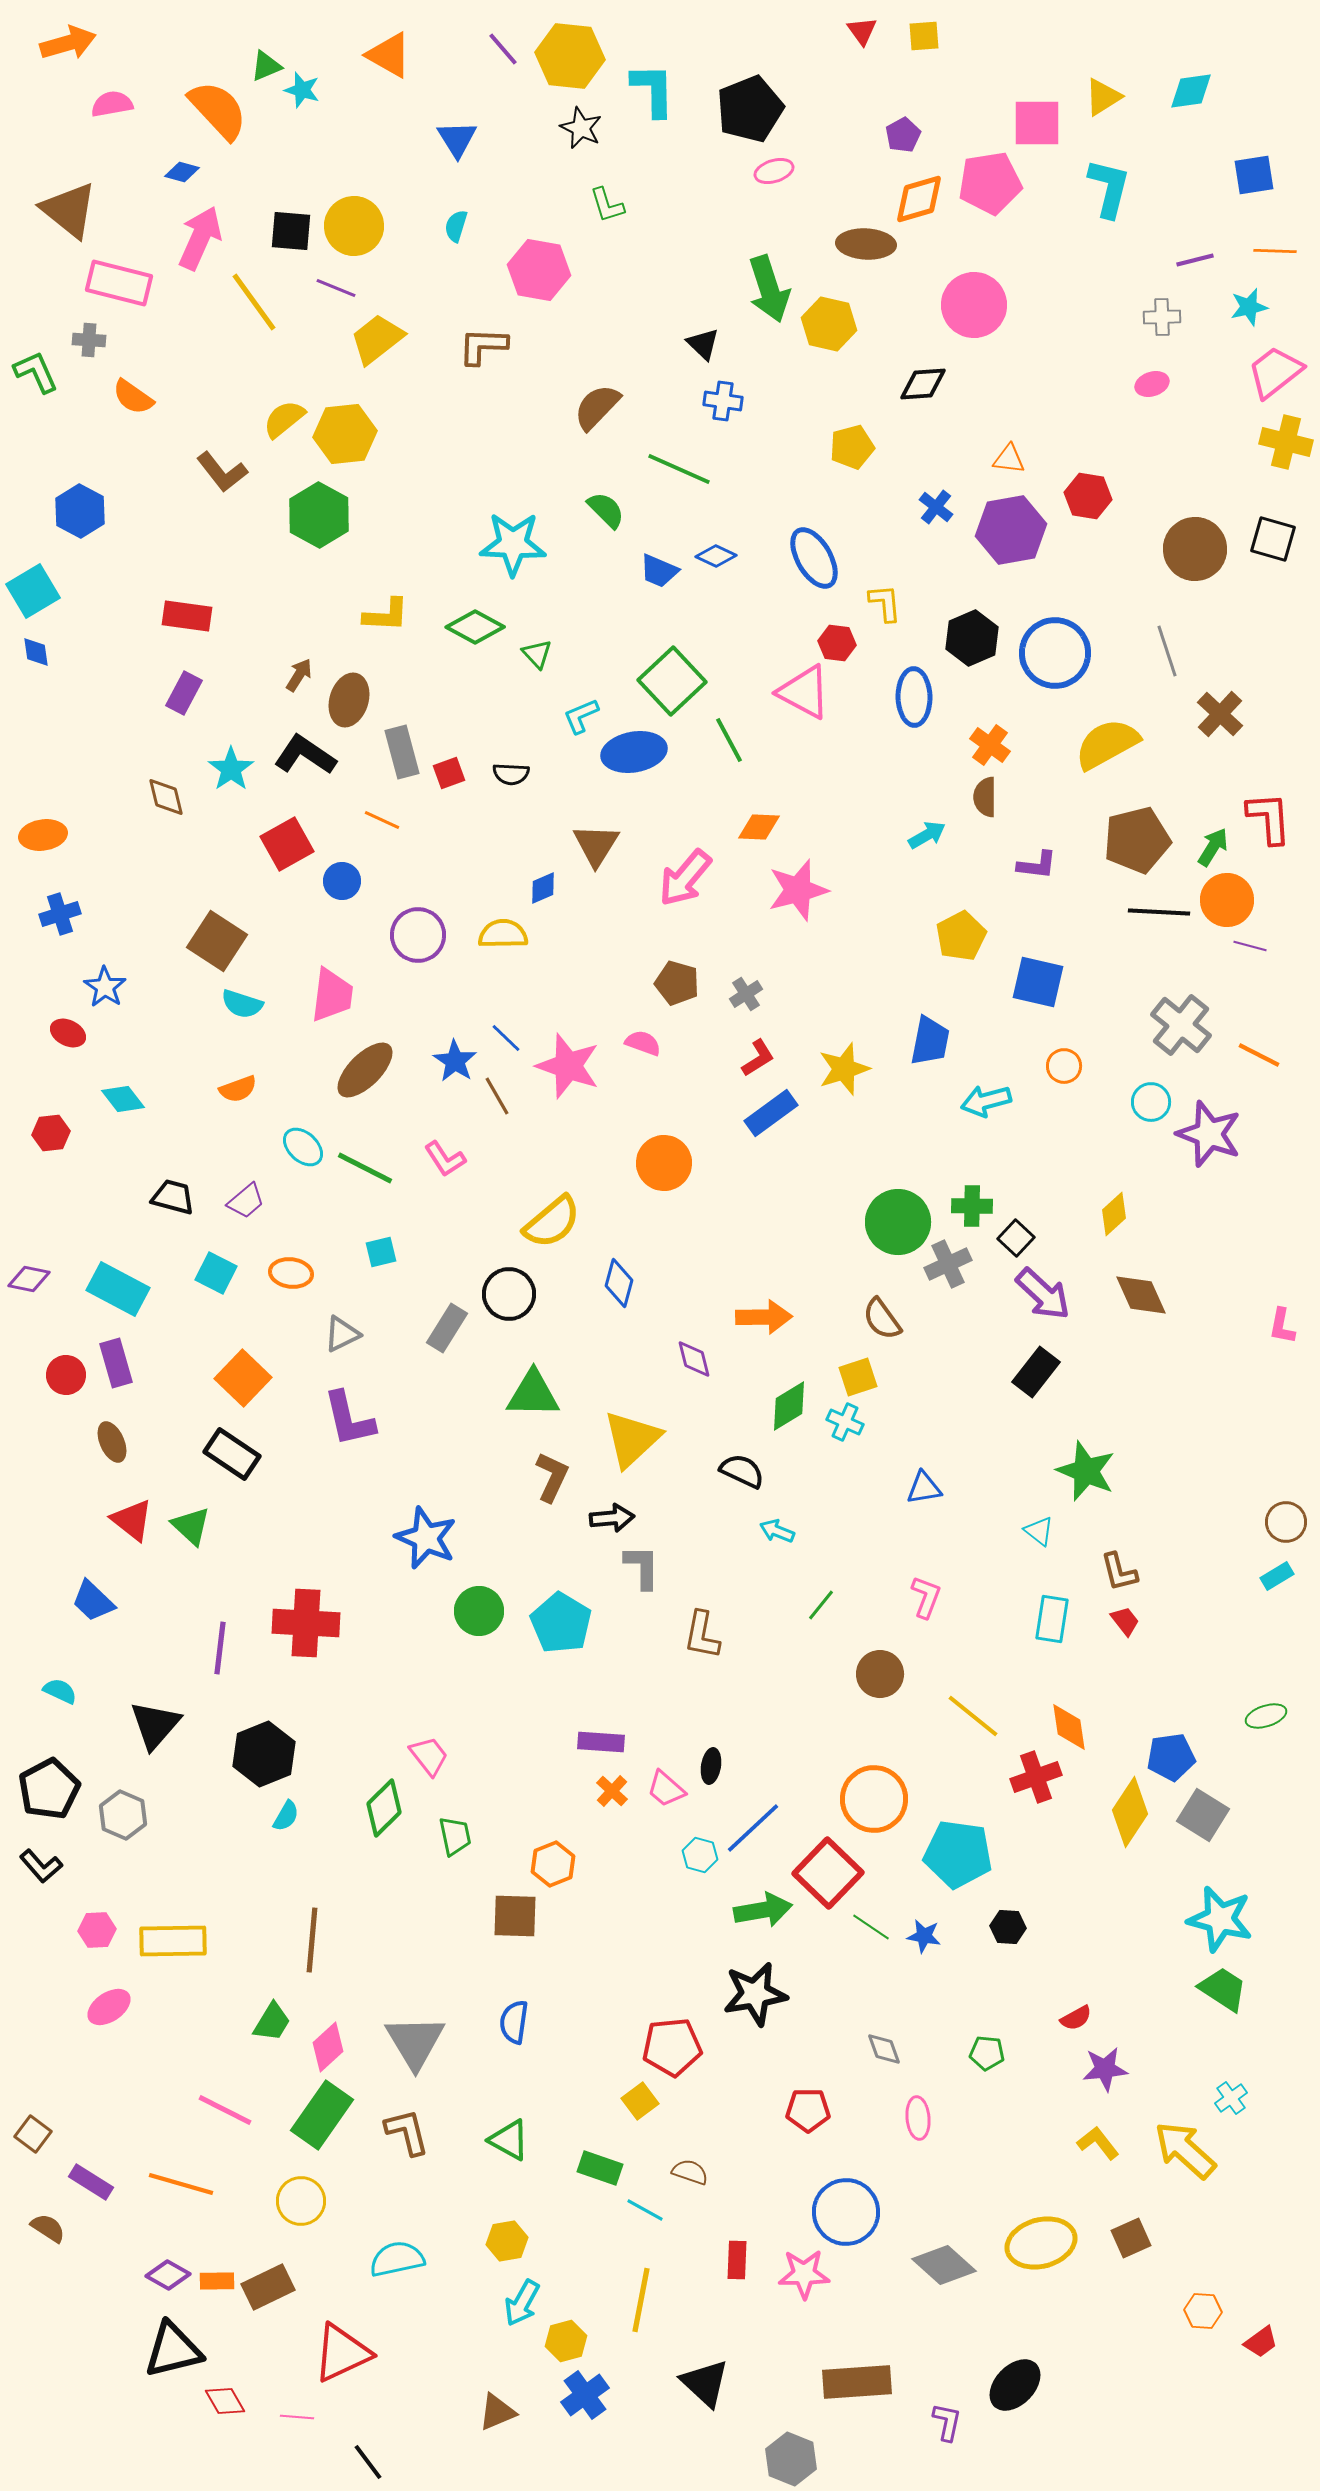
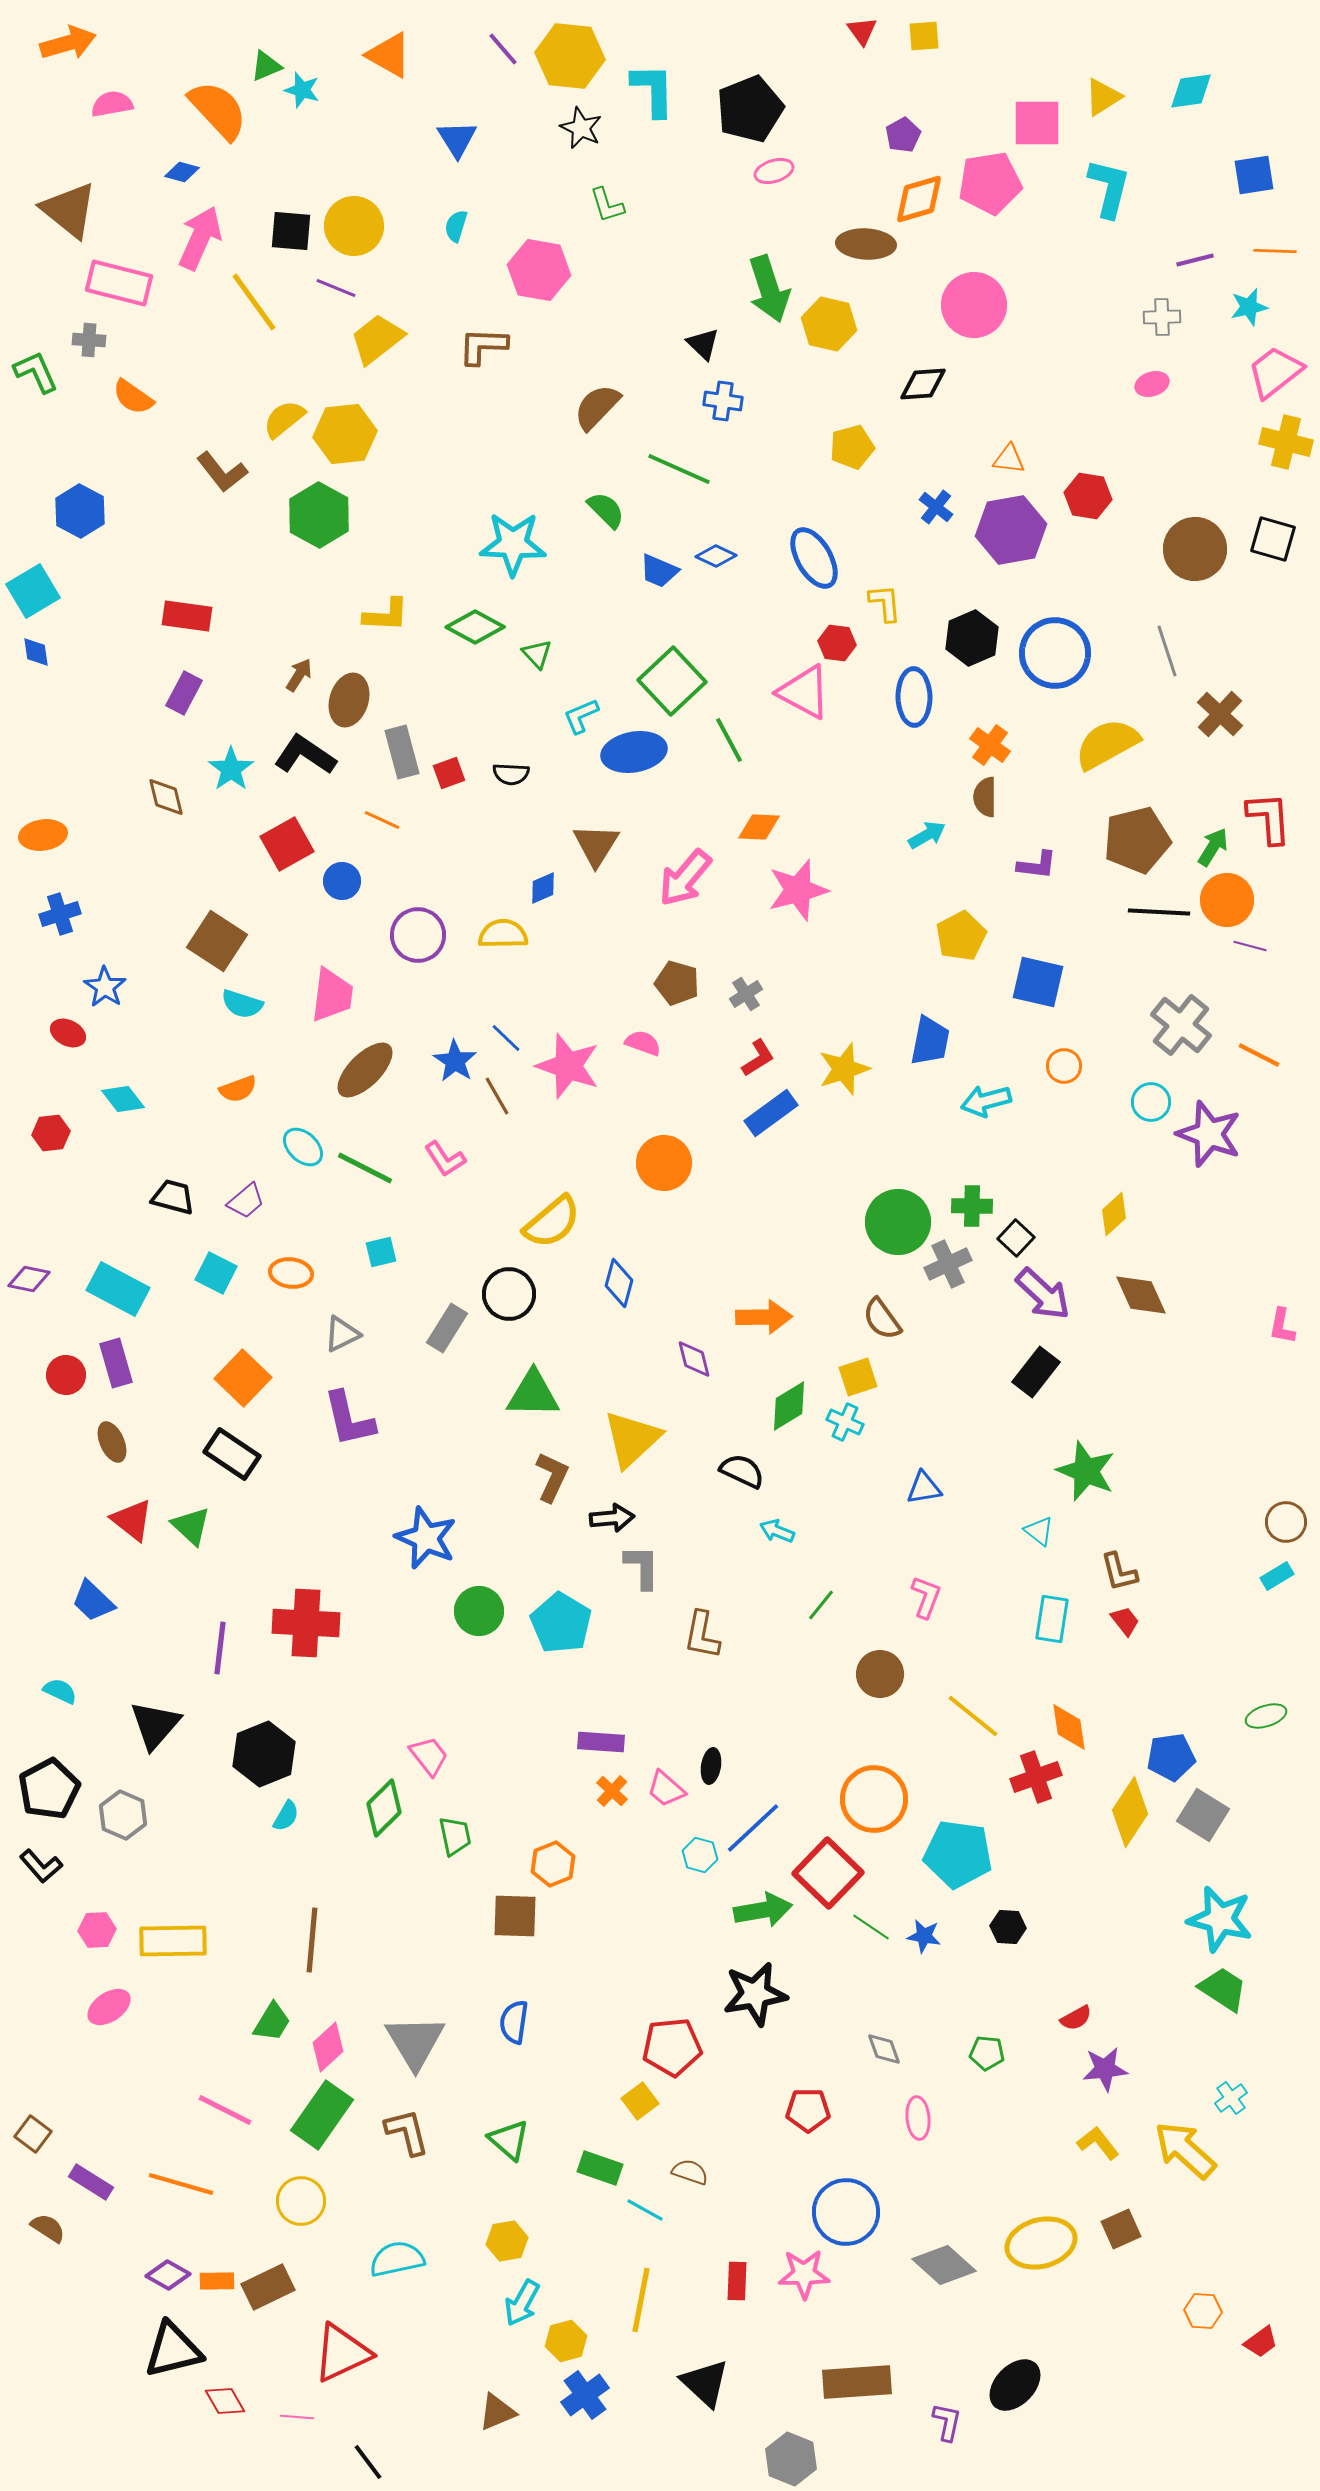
green triangle at (509, 2140): rotated 12 degrees clockwise
brown square at (1131, 2238): moved 10 px left, 9 px up
red rectangle at (737, 2260): moved 21 px down
